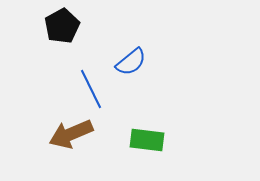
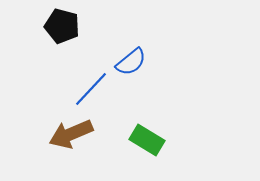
black pentagon: rotated 28 degrees counterclockwise
blue line: rotated 69 degrees clockwise
green rectangle: rotated 24 degrees clockwise
